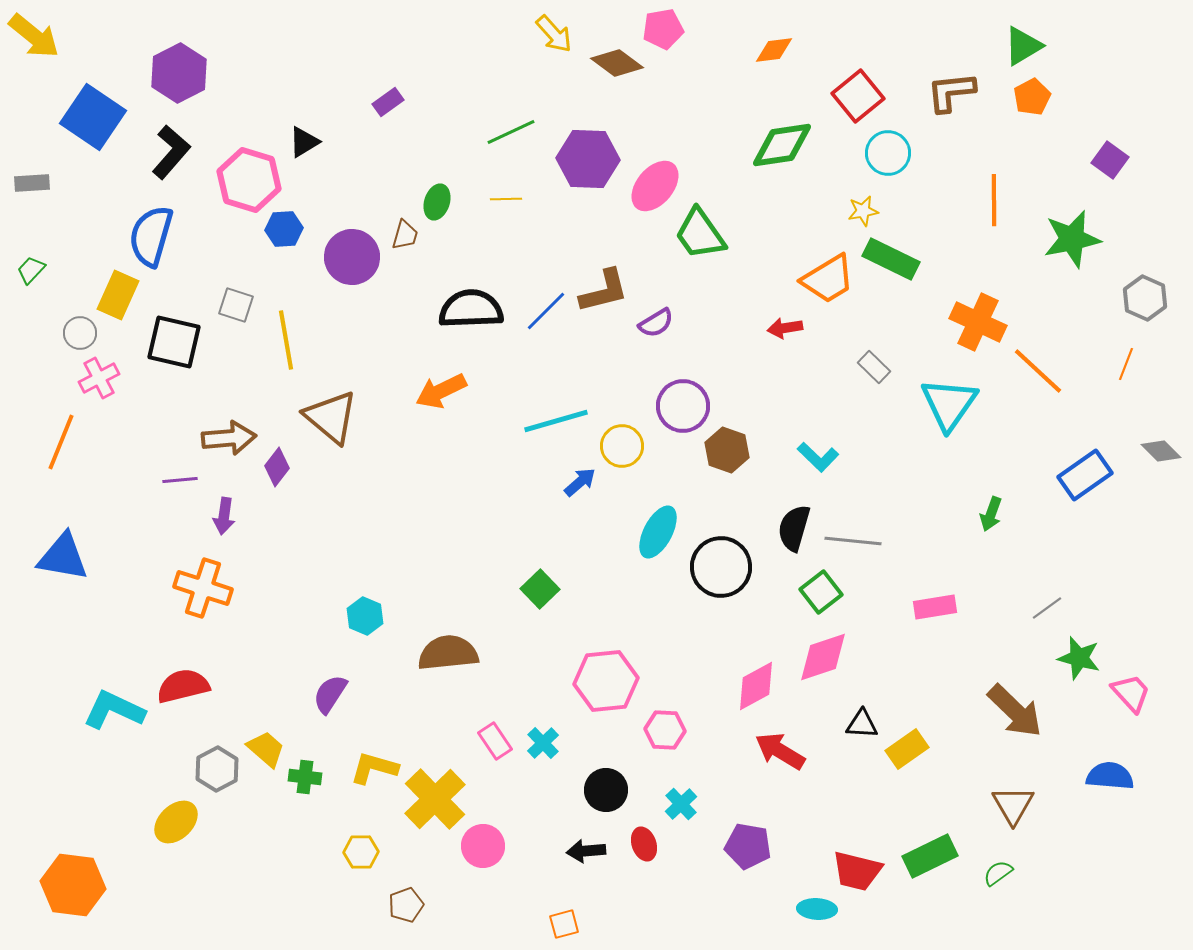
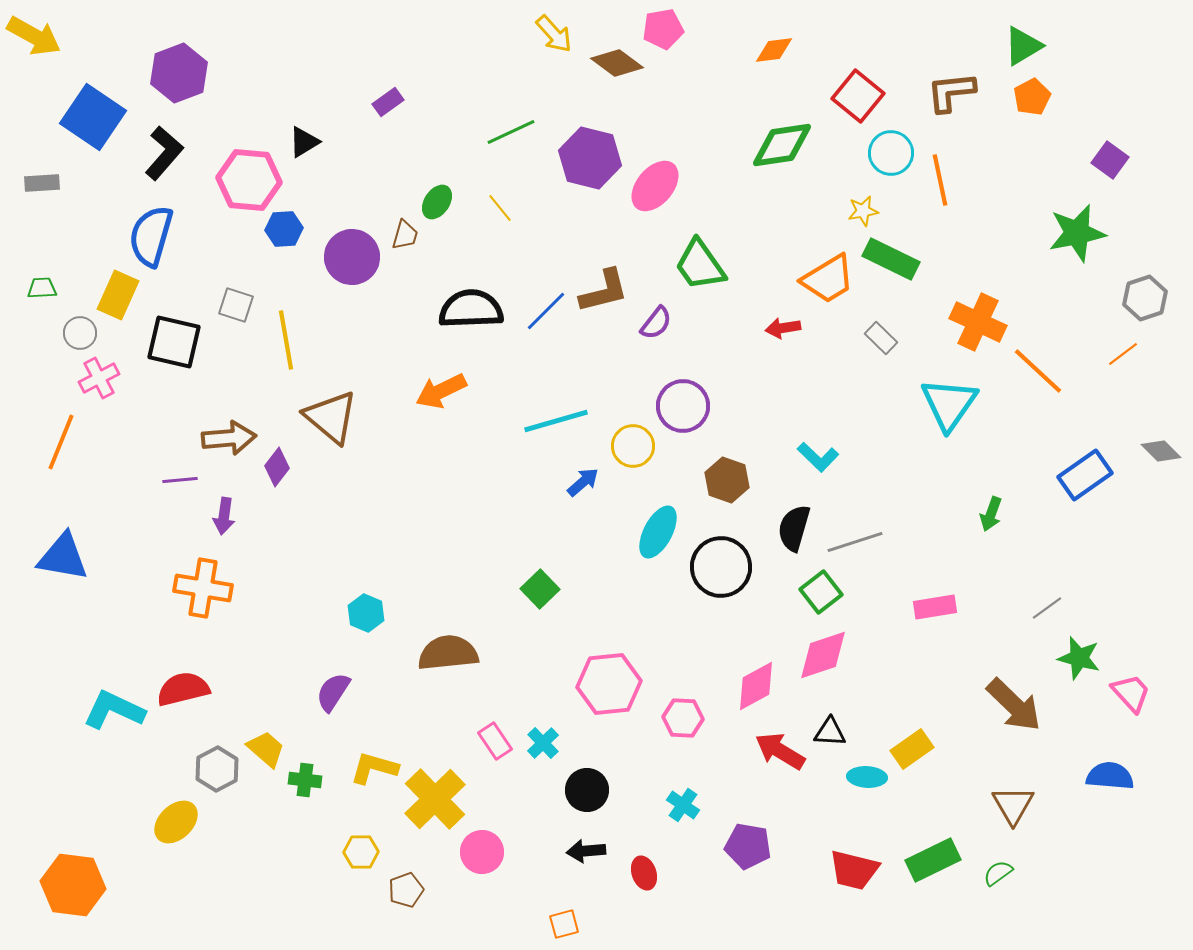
yellow arrow at (34, 36): rotated 10 degrees counterclockwise
purple hexagon at (179, 73): rotated 6 degrees clockwise
red square at (858, 96): rotated 12 degrees counterclockwise
black L-shape at (171, 152): moved 7 px left, 1 px down
cyan circle at (888, 153): moved 3 px right
purple hexagon at (588, 159): moved 2 px right, 1 px up; rotated 12 degrees clockwise
pink hexagon at (249, 180): rotated 12 degrees counterclockwise
gray rectangle at (32, 183): moved 10 px right
yellow line at (506, 199): moved 6 px left, 9 px down; rotated 52 degrees clockwise
orange line at (994, 200): moved 54 px left, 20 px up; rotated 12 degrees counterclockwise
green ellipse at (437, 202): rotated 16 degrees clockwise
green trapezoid at (700, 234): moved 31 px down
green star at (1072, 239): moved 5 px right, 6 px up
green trapezoid at (31, 270): moved 11 px right, 18 px down; rotated 44 degrees clockwise
gray hexagon at (1145, 298): rotated 18 degrees clockwise
purple semicircle at (656, 323): rotated 21 degrees counterclockwise
red arrow at (785, 328): moved 2 px left
orange line at (1126, 364): moved 3 px left, 10 px up; rotated 32 degrees clockwise
gray rectangle at (874, 367): moved 7 px right, 29 px up
yellow circle at (622, 446): moved 11 px right
brown hexagon at (727, 450): moved 30 px down
blue arrow at (580, 482): moved 3 px right
gray line at (853, 541): moved 2 px right, 1 px down; rotated 24 degrees counterclockwise
orange cross at (203, 588): rotated 8 degrees counterclockwise
cyan hexagon at (365, 616): moved 1 px right, 3 px up
pink diamond at (823, 657): moved 2 px up
pink hexagon at (606, 681): moved 3 px right, 3 px down
red semicircle at (183, 686): moved 3 px down
purple semicircle at (330, 694): moved 3 px right, 2 px up
brown arrow at (1015, 711): moved 1 px left, 6 px up
black triangle at (862, 724): moved 32 px left, 8 px down
pink hexagon at (665, 730): moved 18 px right, 12 px up
yellow rectangle at (907, 749): moved 5 px right
green cross at (305, 777): moved 3 px down
black circle at (606, 790): moved 19 px left
cyan cross at (681, 804): moved 2 px right, 1 px down; rotated 12 degrees counterclockwise
red ellipse at (644, 844): moved 29 px down
pink circle at (483, 846): moved 1 px left, 6 px down
green rectangle at (930, 856): moved 3 px right, 4 px down
red trapezoid at (857, 871): moved 3 px left, 1 px up
brown pentagon at (406, 905): moved 15 px up
cyan ellipse at (817, 909): moved 50 px right, 132 px up
